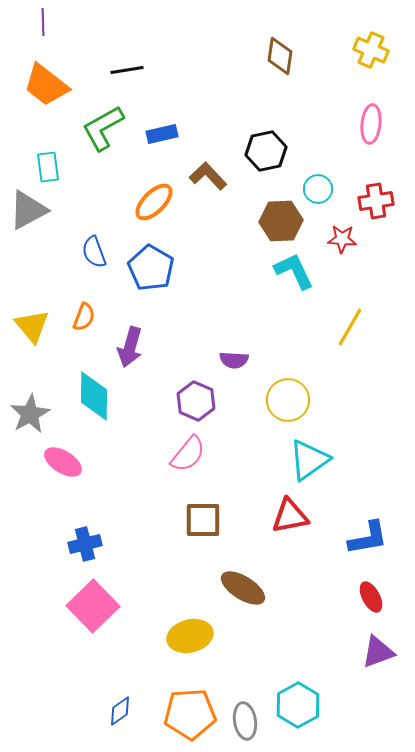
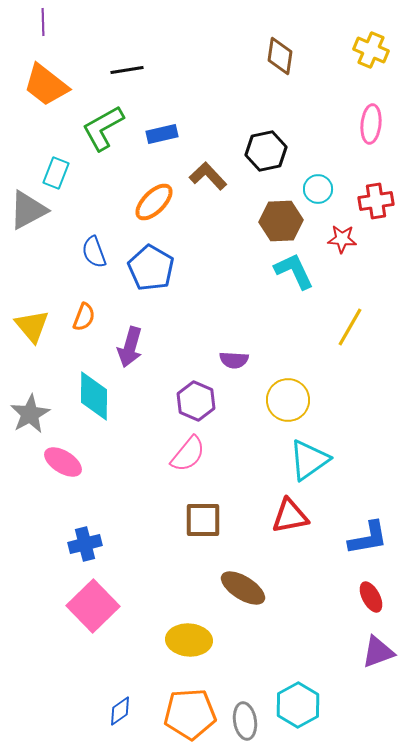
cyan rectangle at (48, 167): moved 8 px right, 6 px down; rotated 28 degrees clockwise
yellow ellipse at (190, 636): moved 1 px left, 4 px down; rotated 18 degrees clockwise
